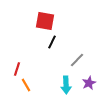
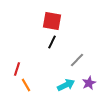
red square: moved 7 px right
cyan arrow: rotated 114 degrees counterclockwise
